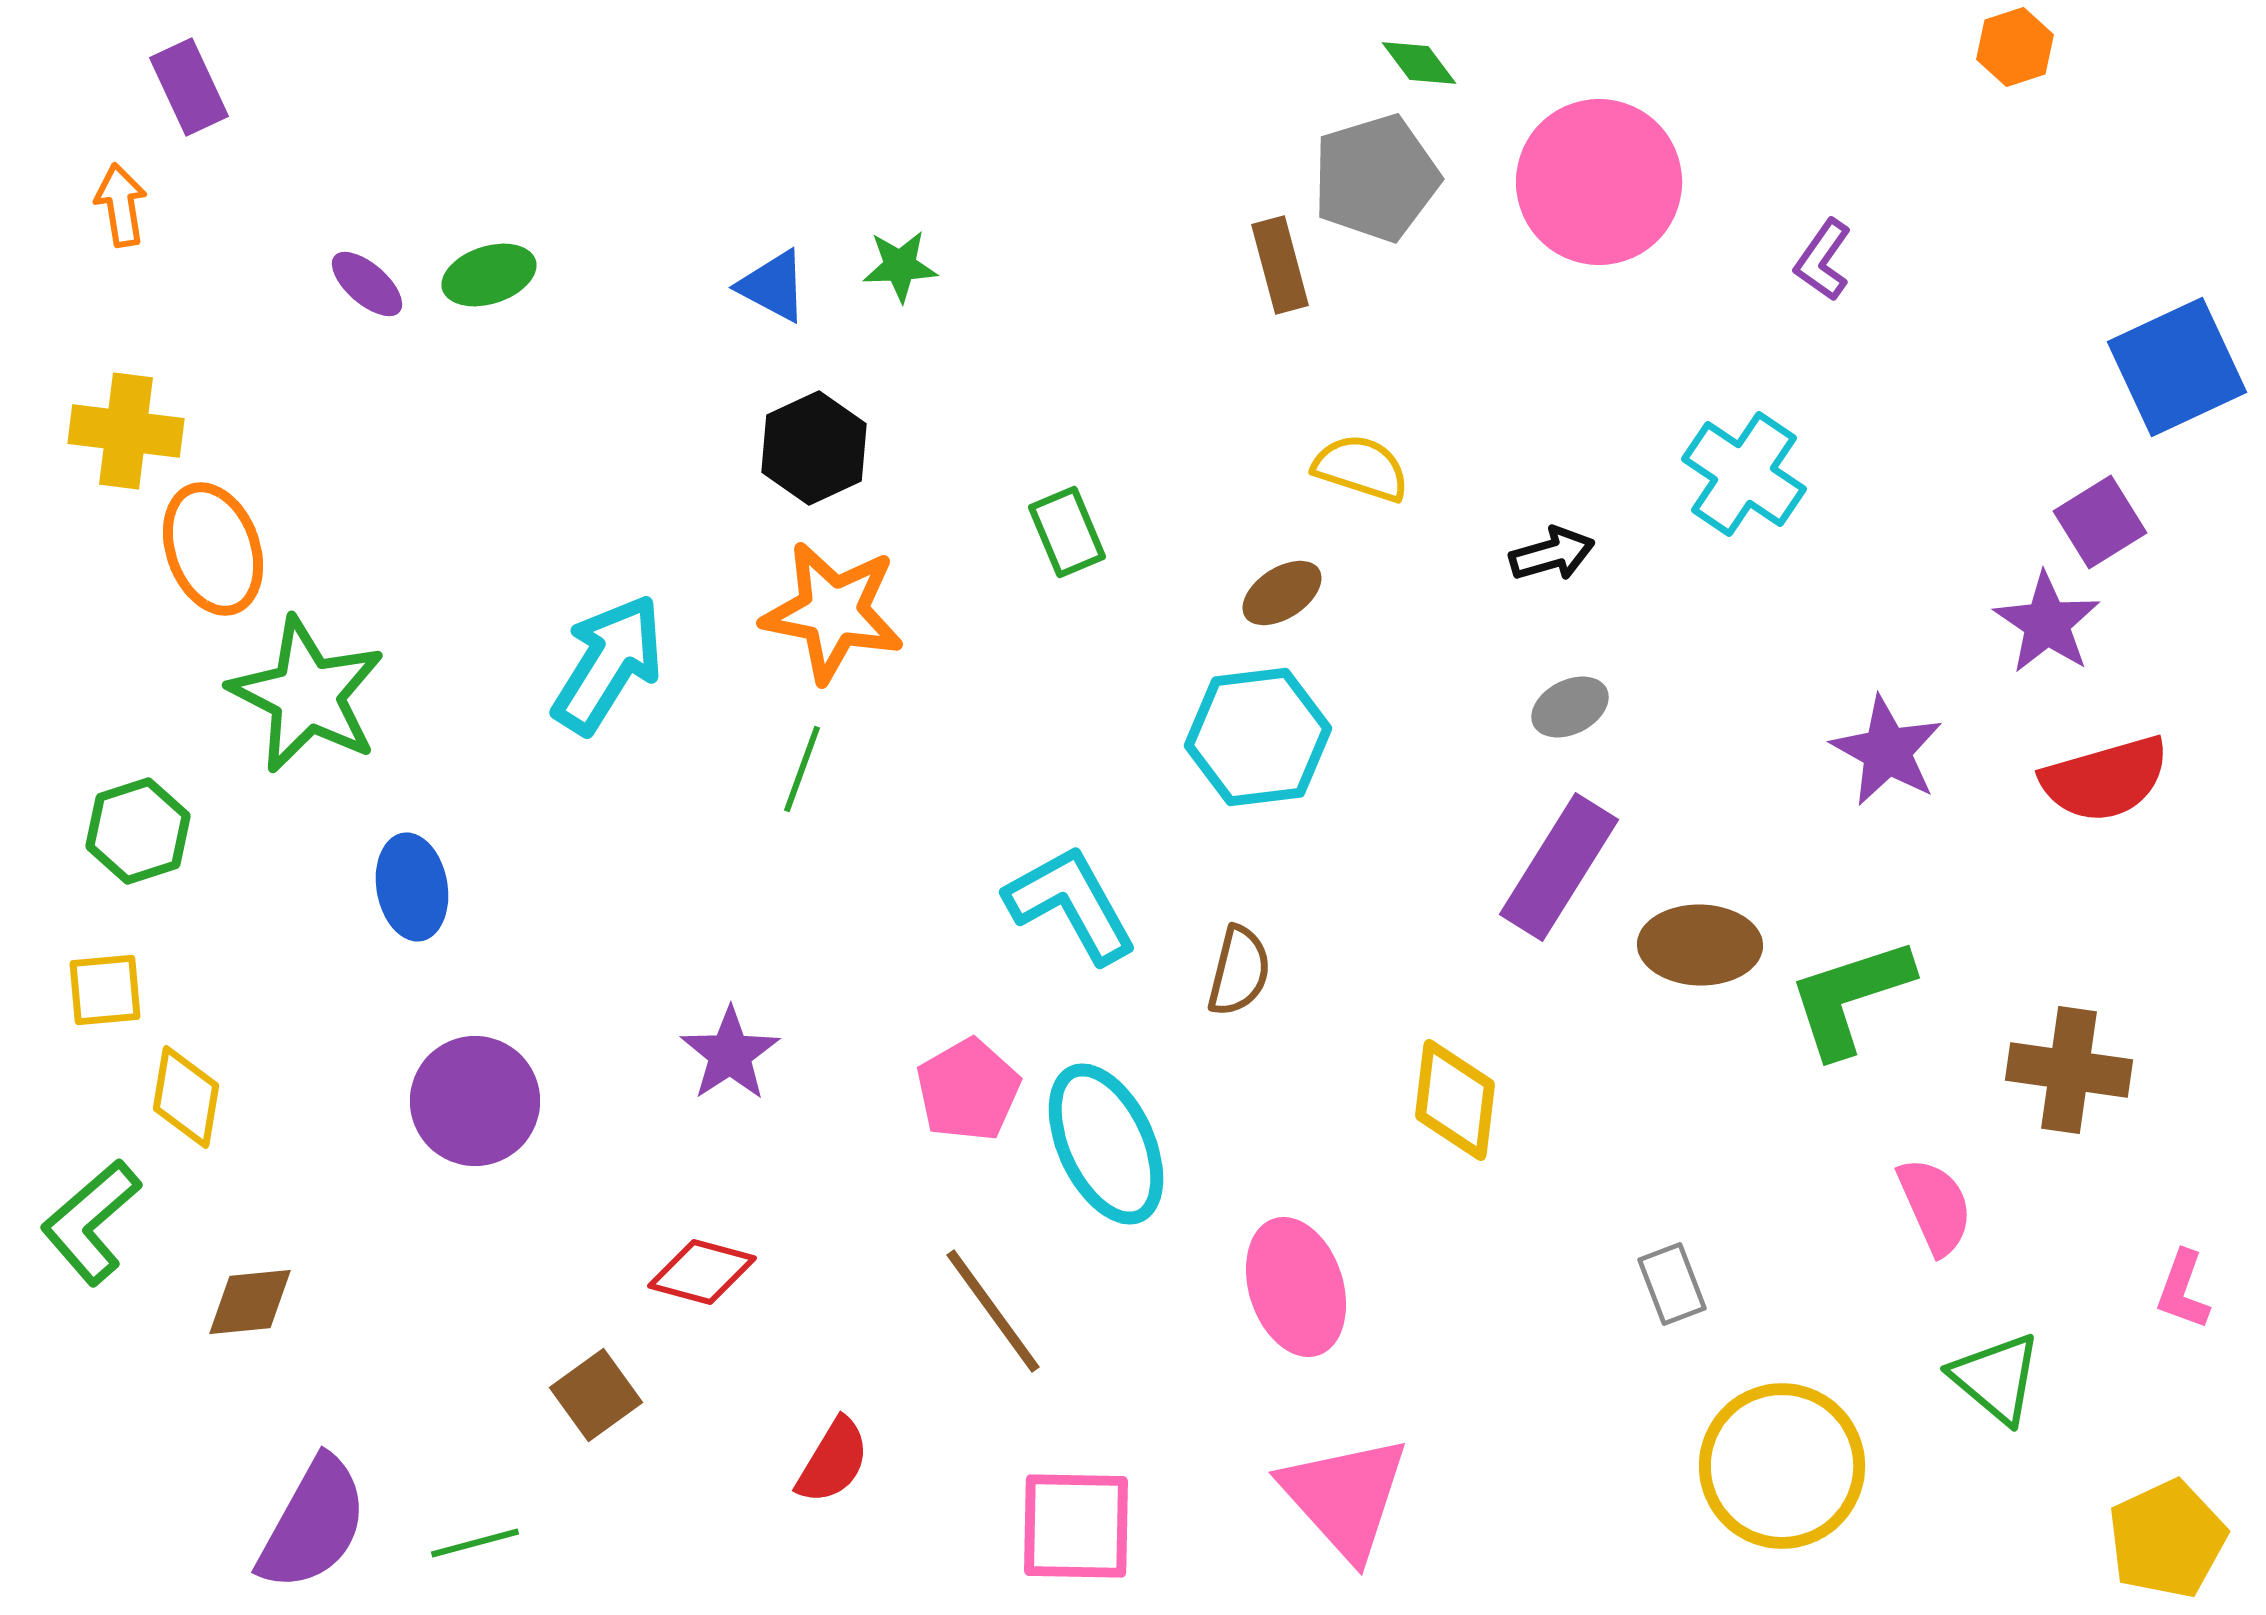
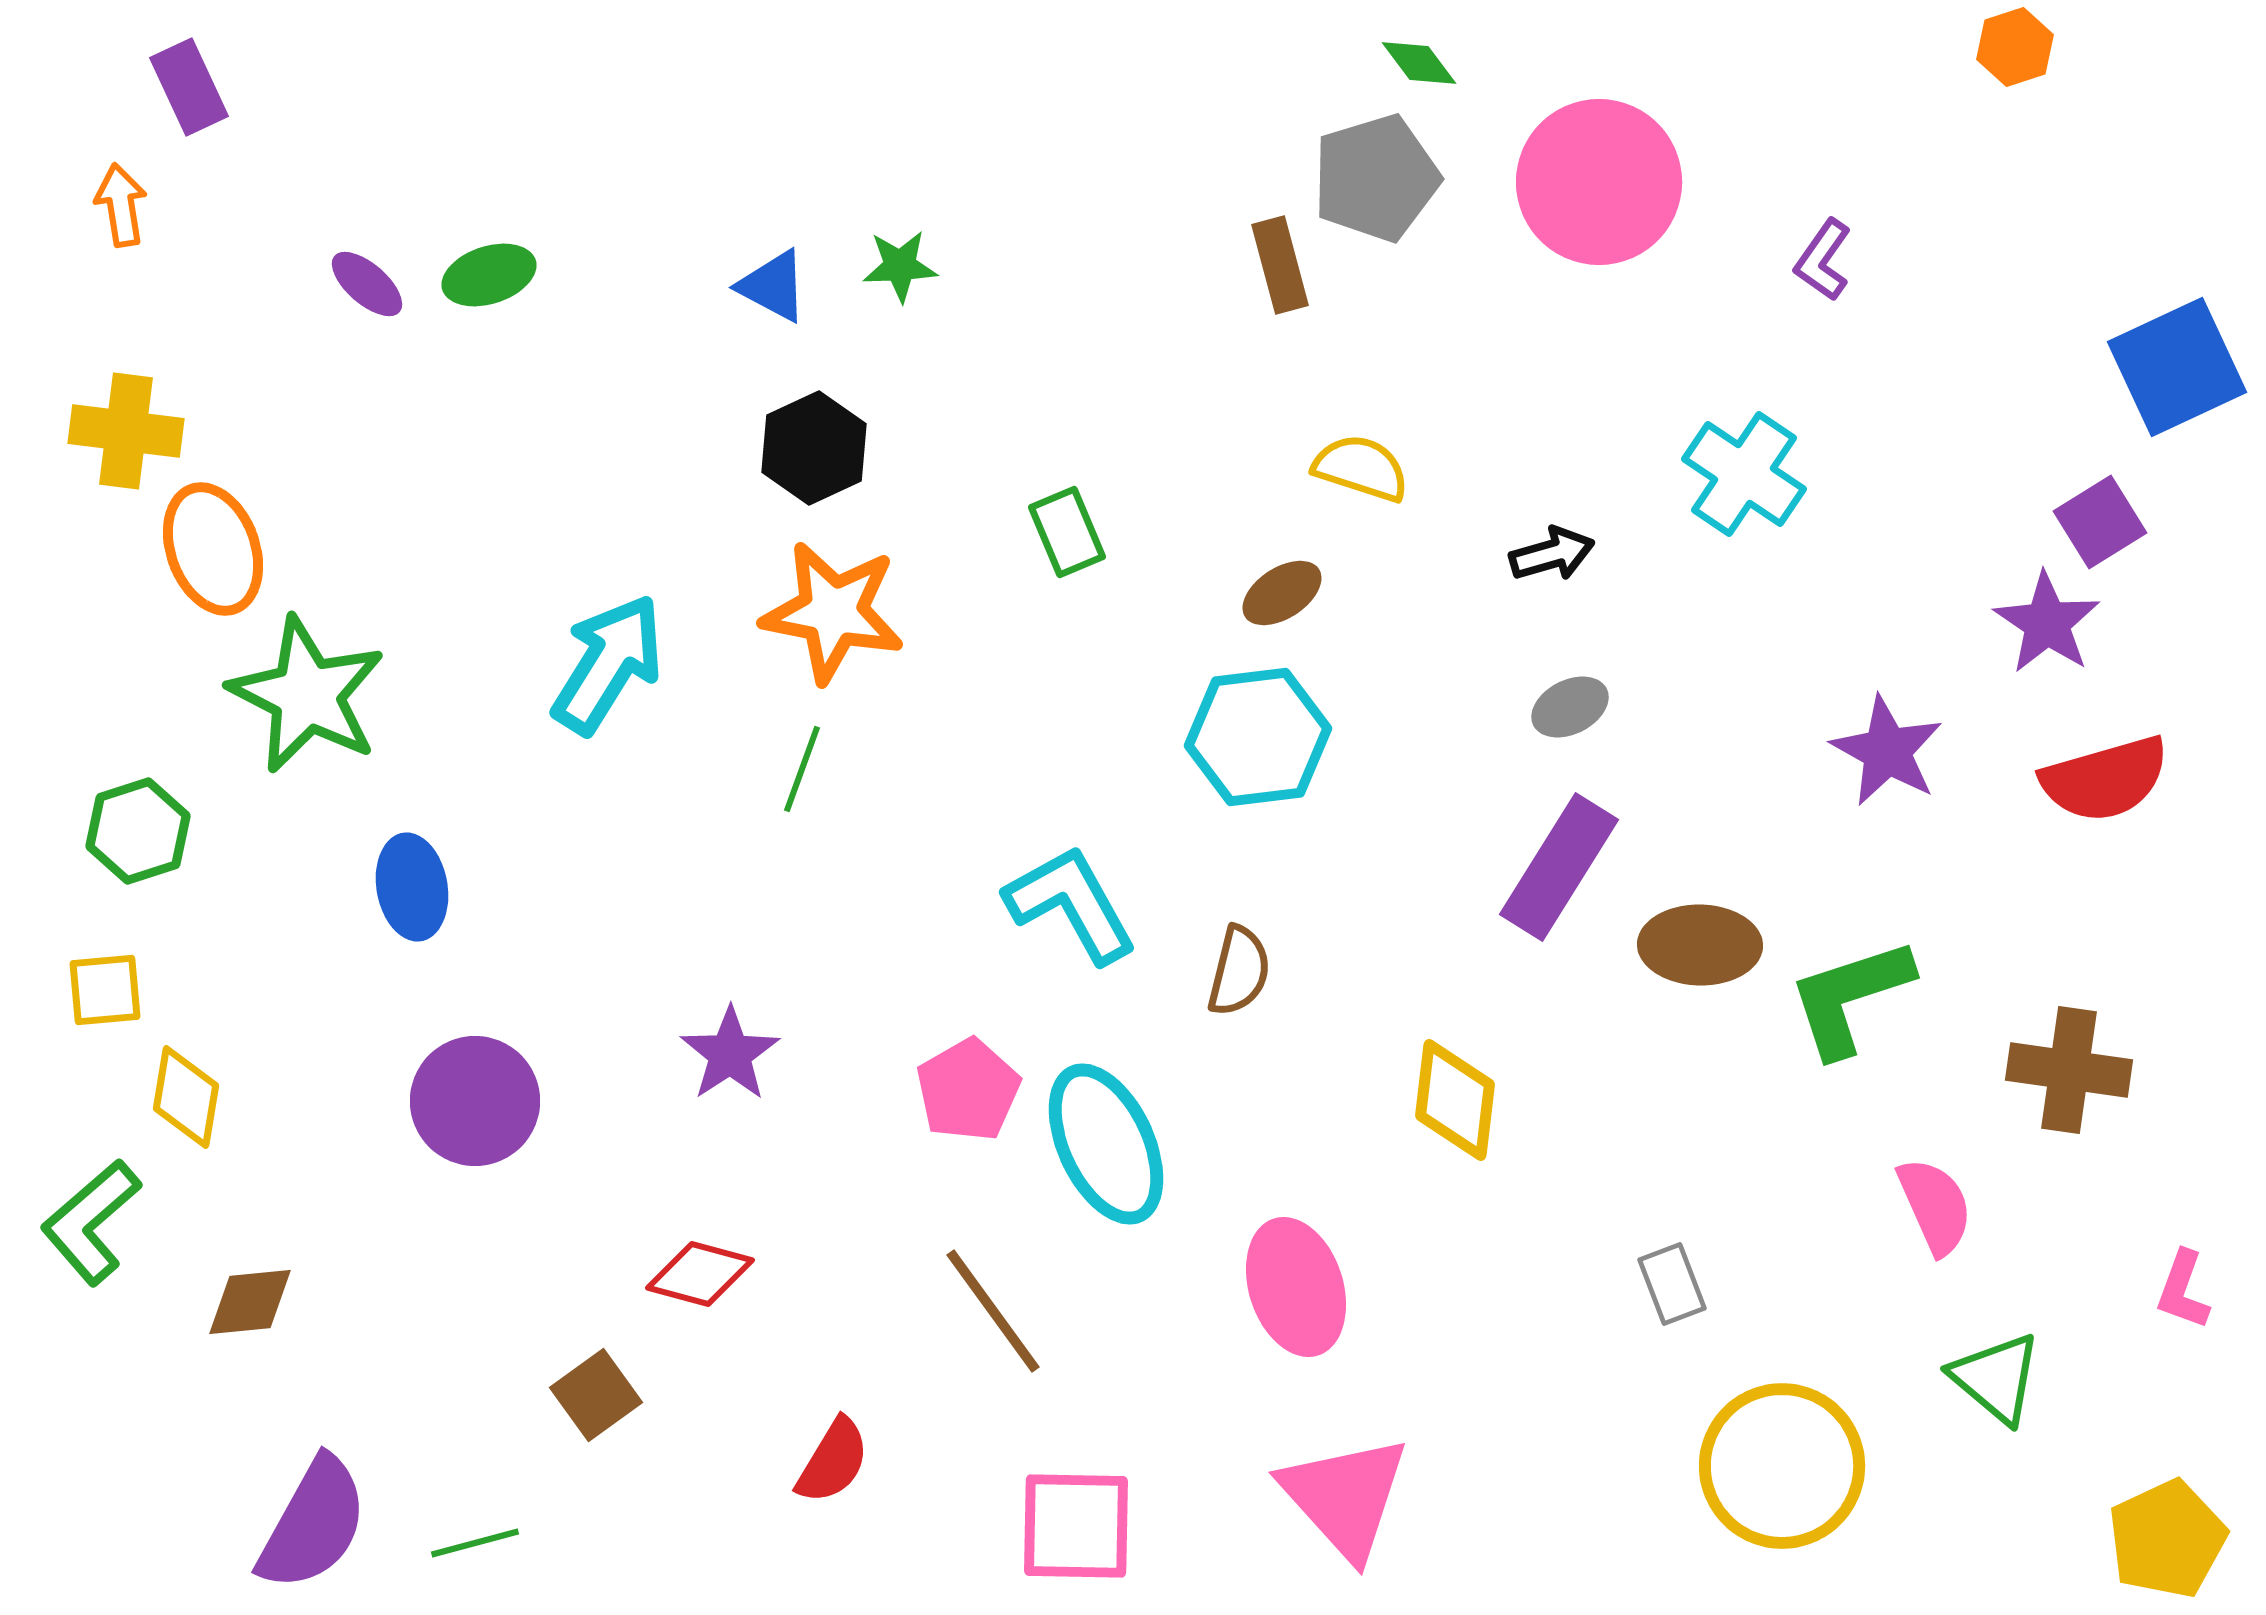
red diamond at (702, 1272): moved 2 px left, 2 px down
